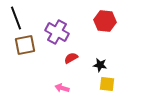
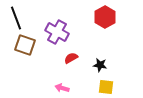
red hexagon: moved 4 px up; rotated 25 degrees clockwise
brown square: rotated 30 degrees clockwise
yellow square: moved 1 px left, 3 px down
